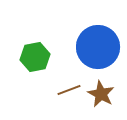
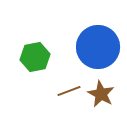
brown line: moved 1 px down
